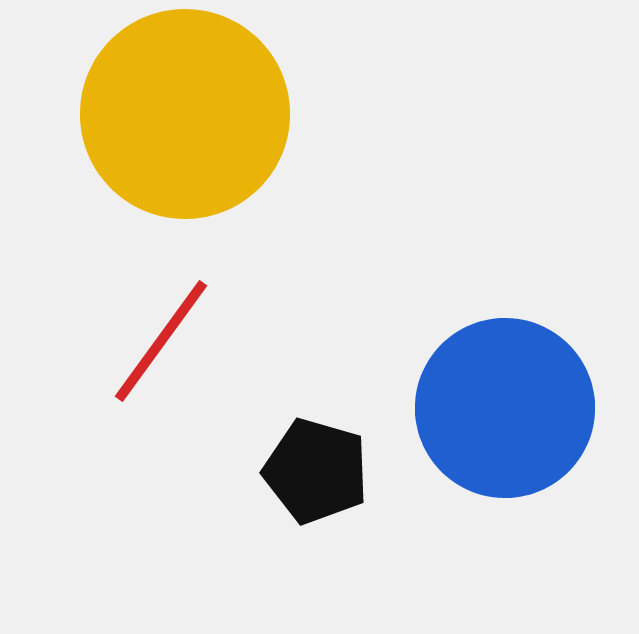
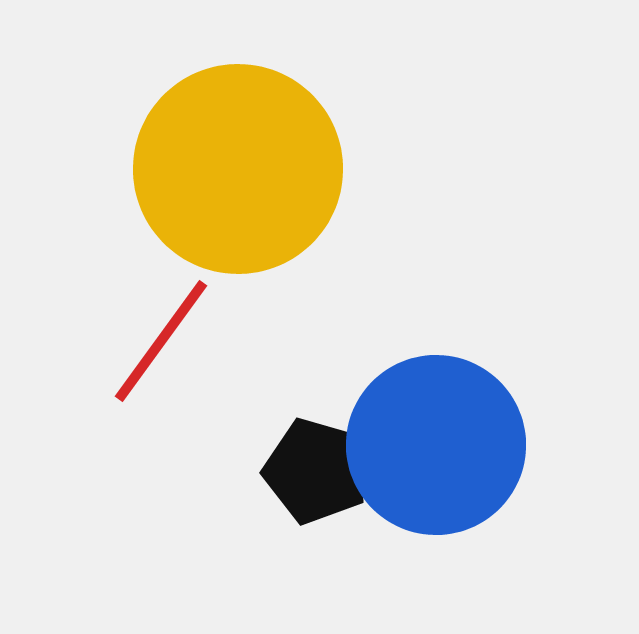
yellow circle: moved 53 px right, 55 px down
blue circle: moved 69 px left, 37 px down
